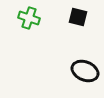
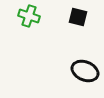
green cross: moved 2 px up
